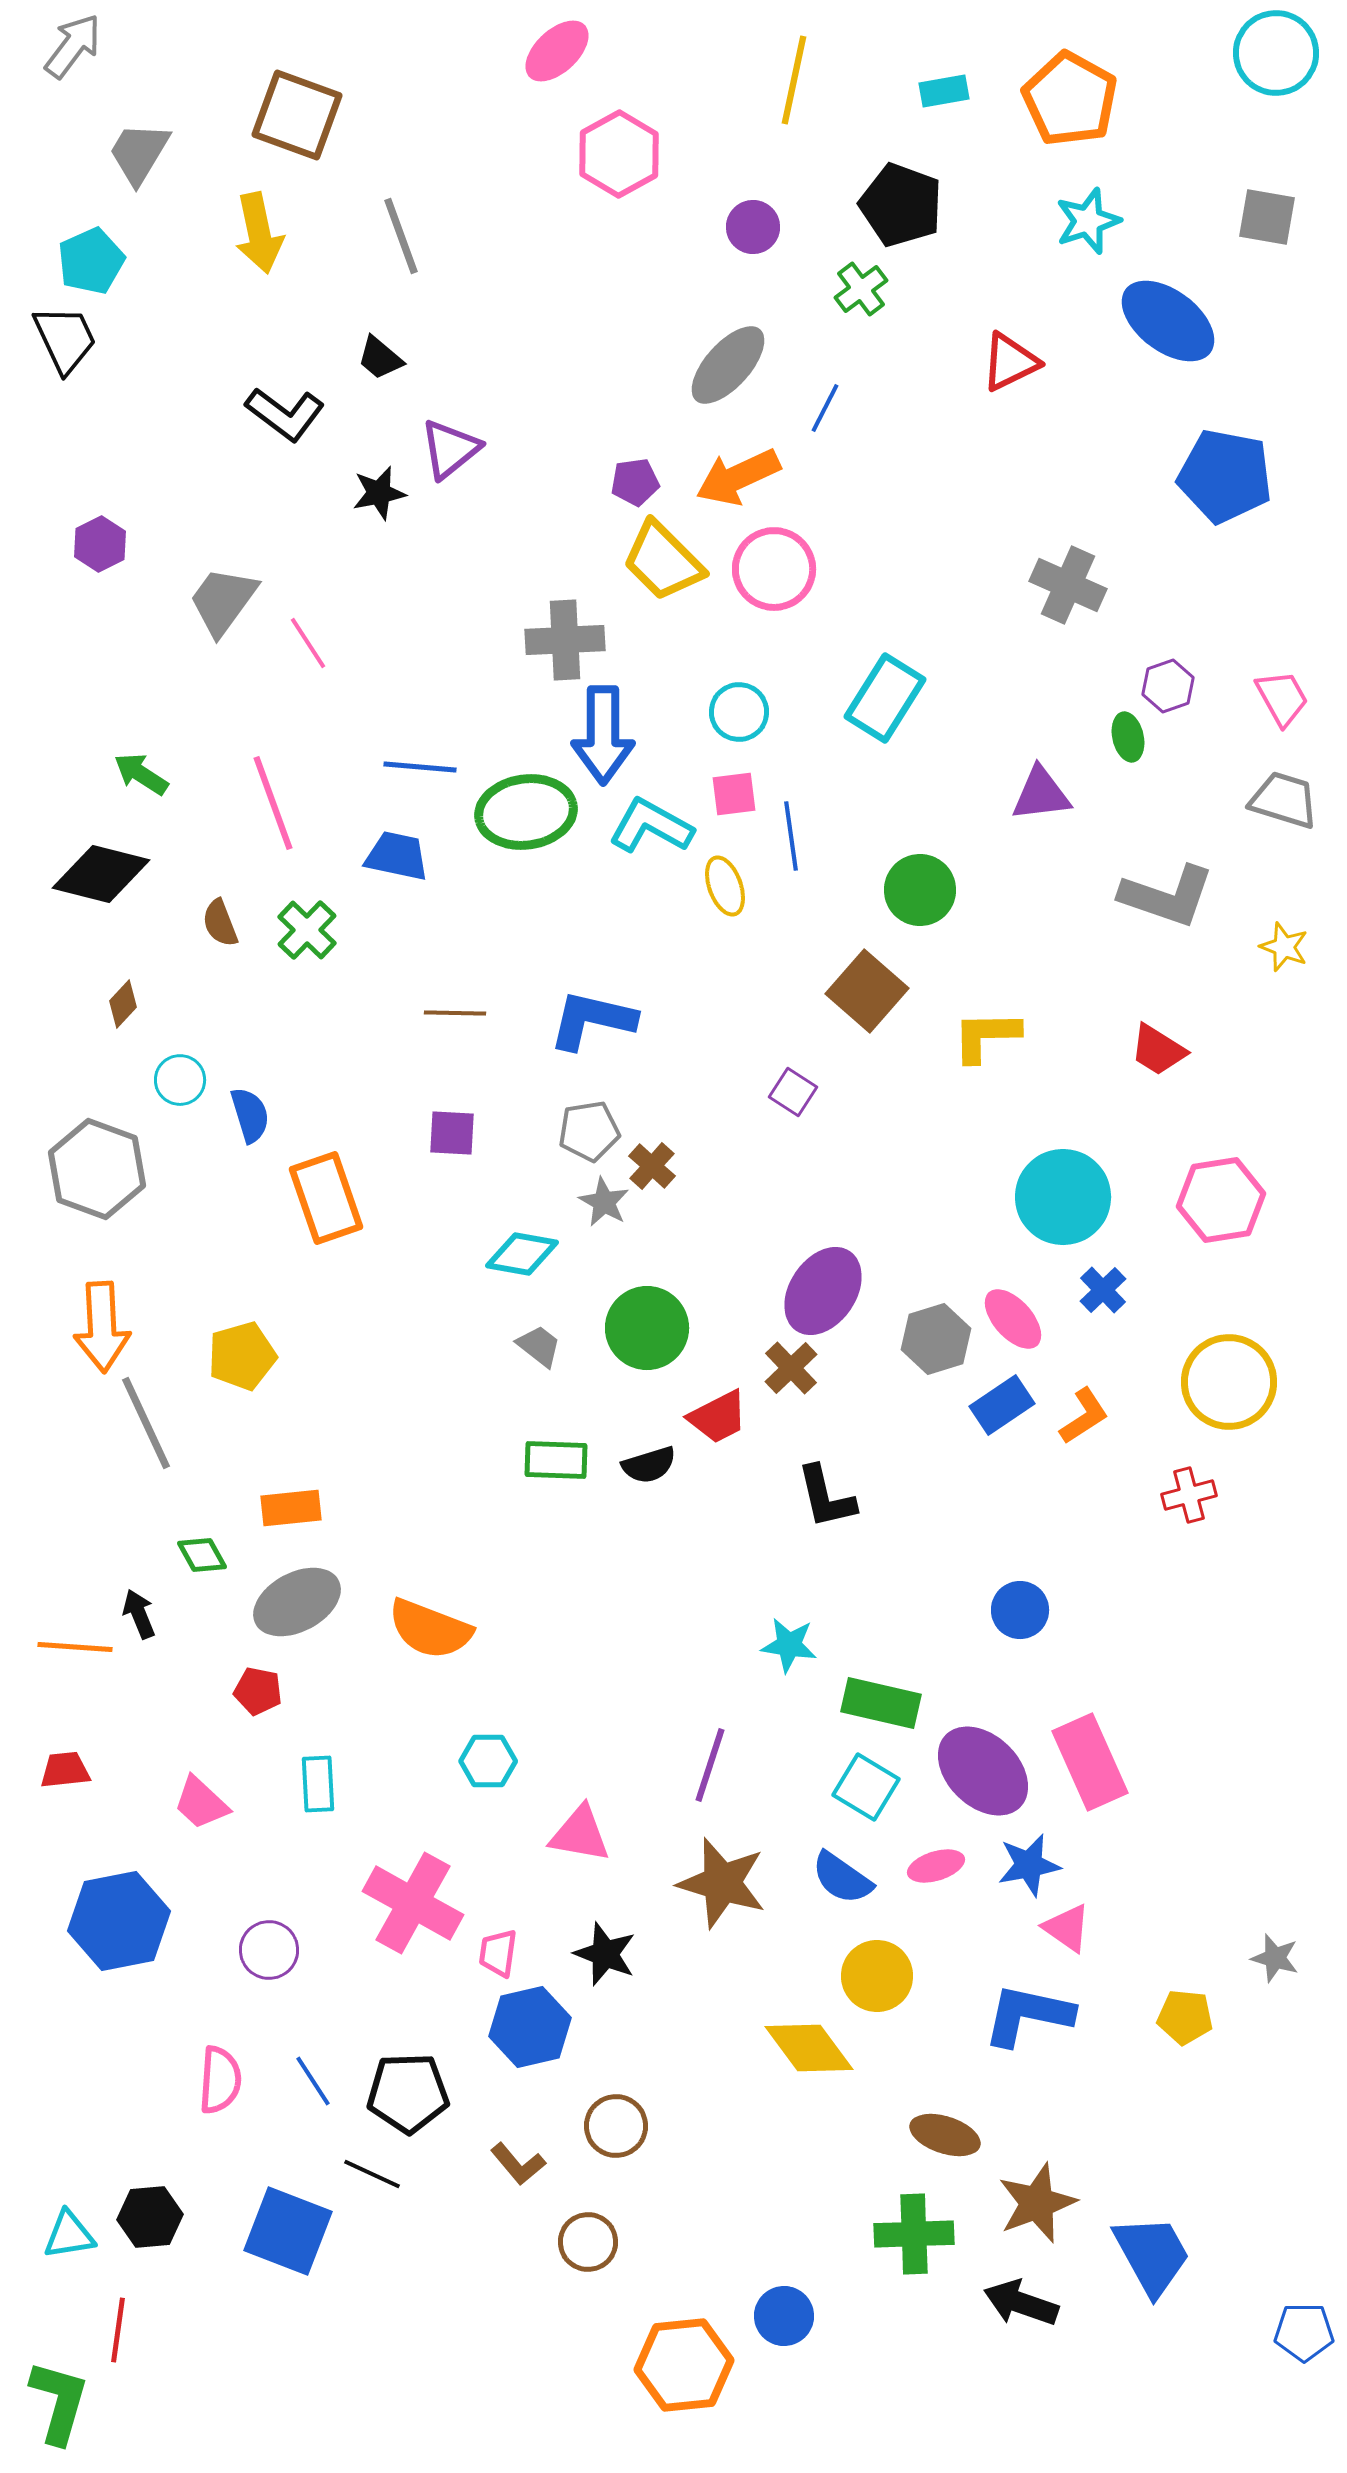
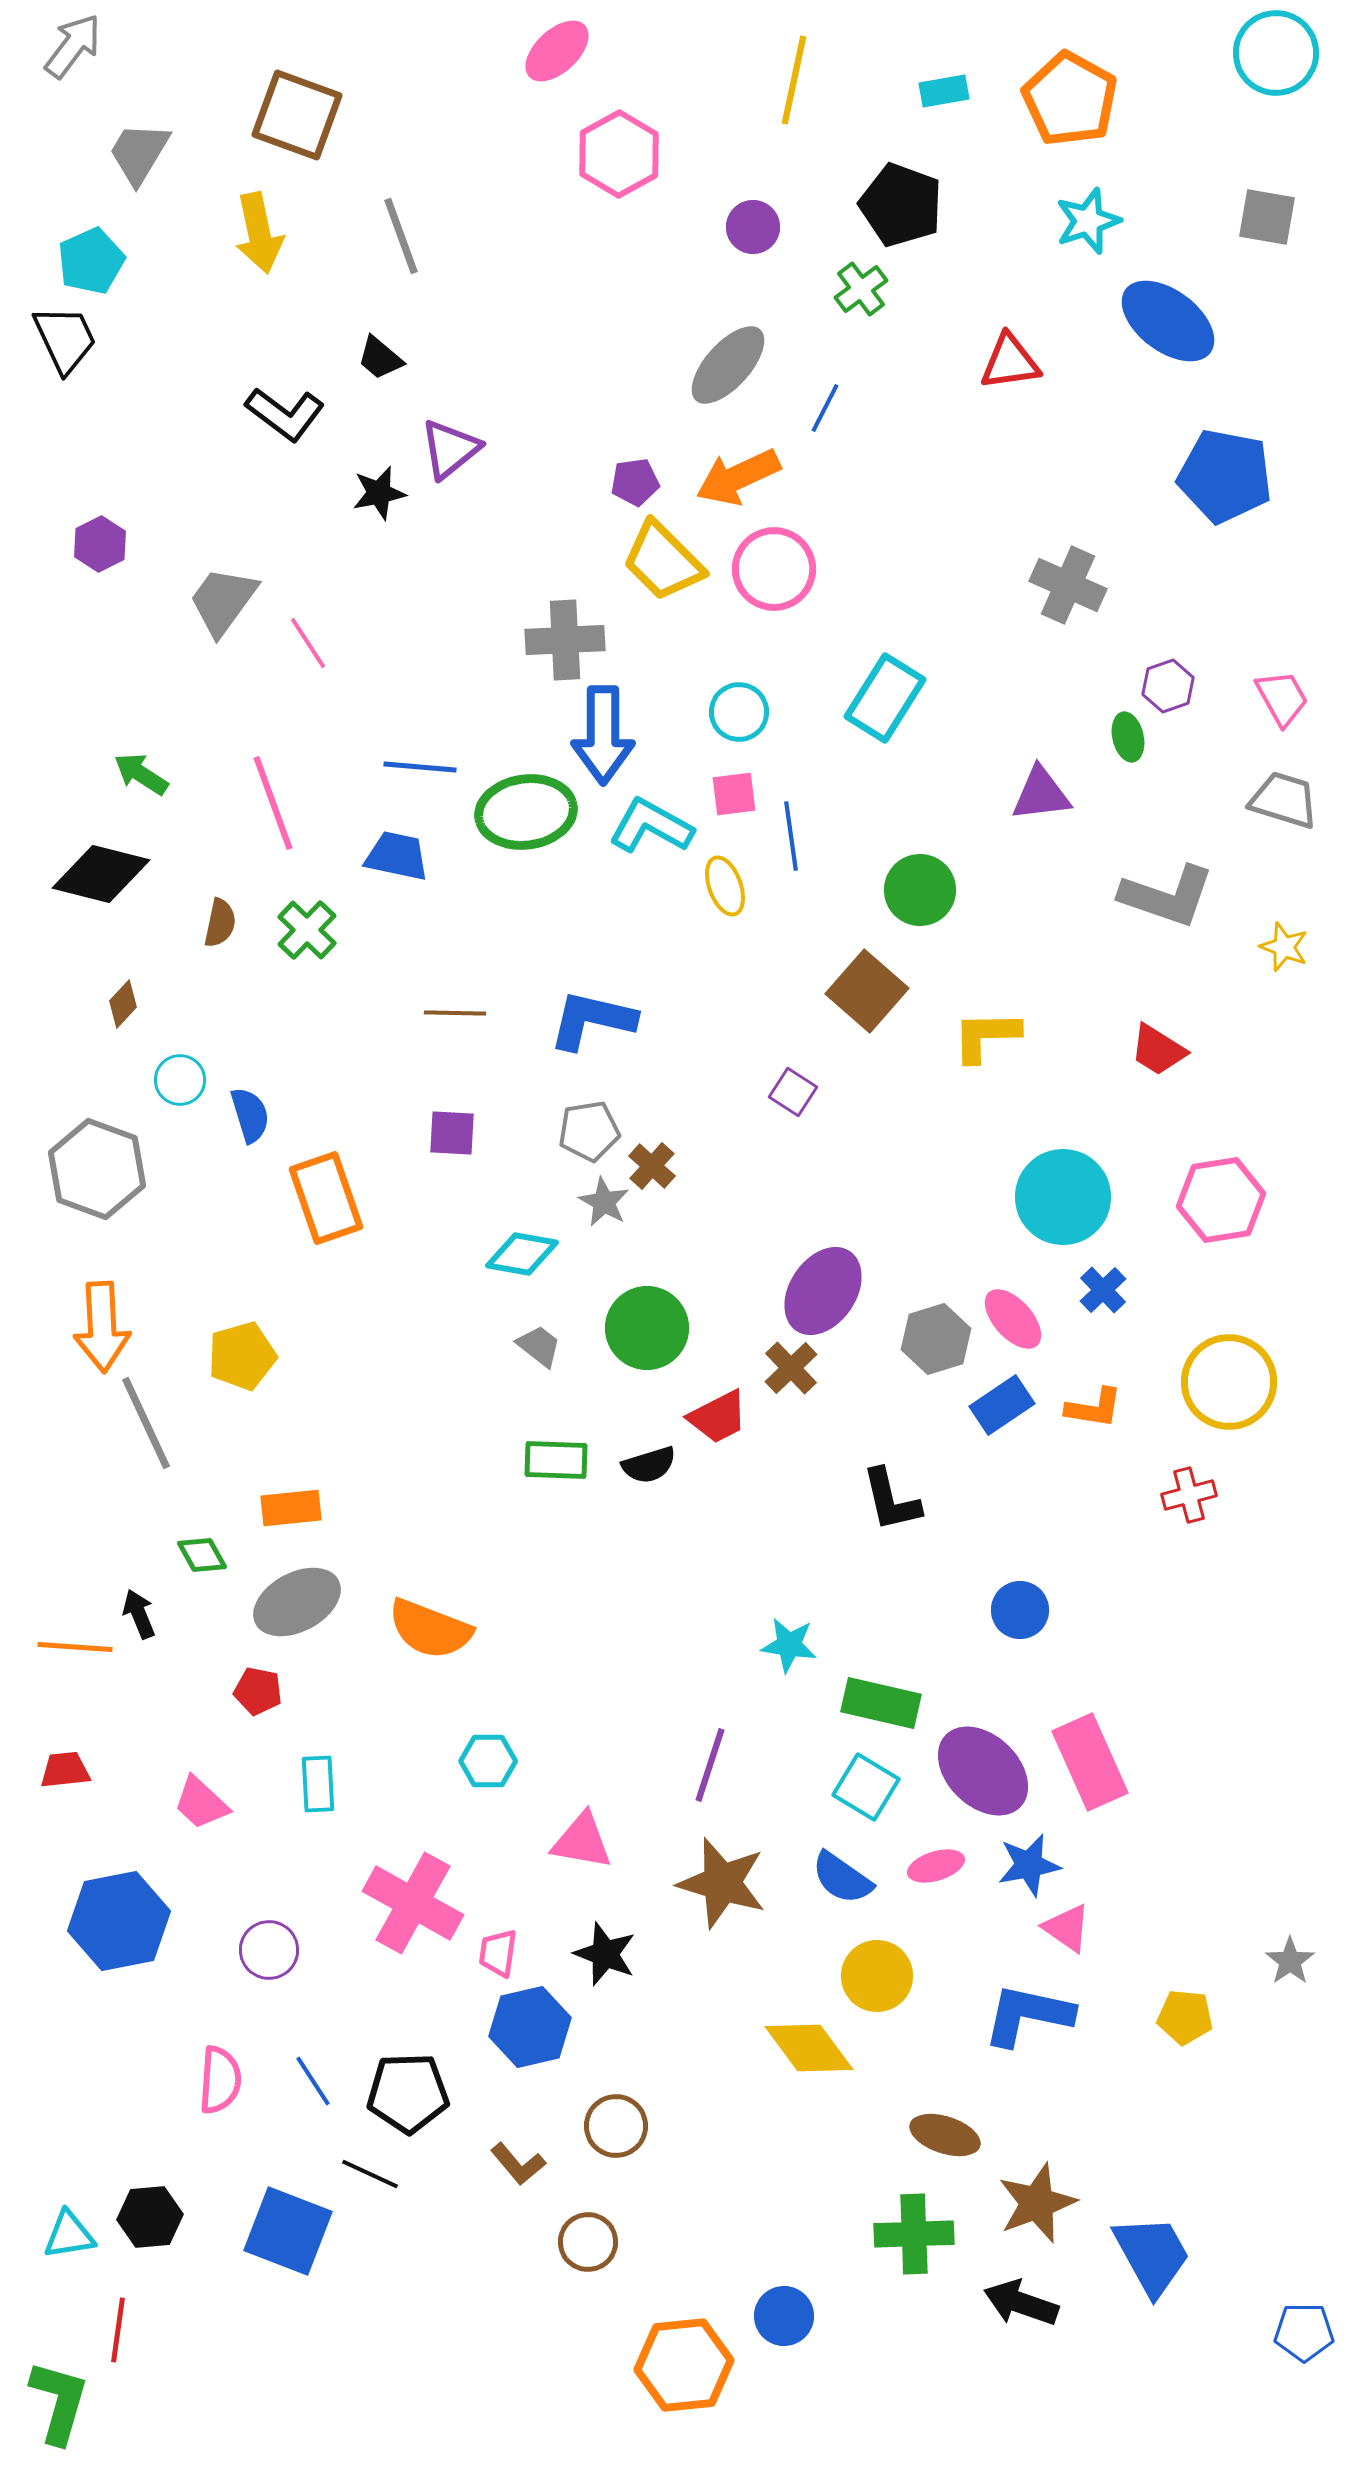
red triangle at (1010, 362): rotated 18 degrees clockwise
brown semicircle at (220, 923): rotated 147 degrees counterclockwise
orange L-shape at (1084, 1416): moved 10 px right, 8 px up; rotated 42 degrees clockwise
black L-shape at (826, 1497): moved 65 px right, 3 px down
pink triangle at (580, 1834): moved 2 px right, 7 px down
gray star at (1275, 1958): moved 15 px right, 3 px down; rotated 21 degrees clockwise
black line at (372, 2174): moved 2 px left
